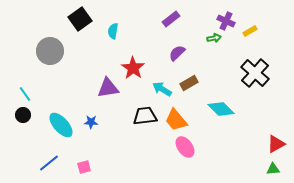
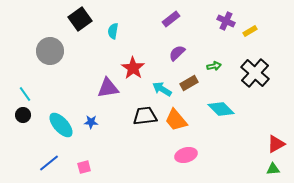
green arrow: moved 28 px down
pink ellipse: moved 1 px right, 8 px down; rotated 70 degrees counterclockwise
